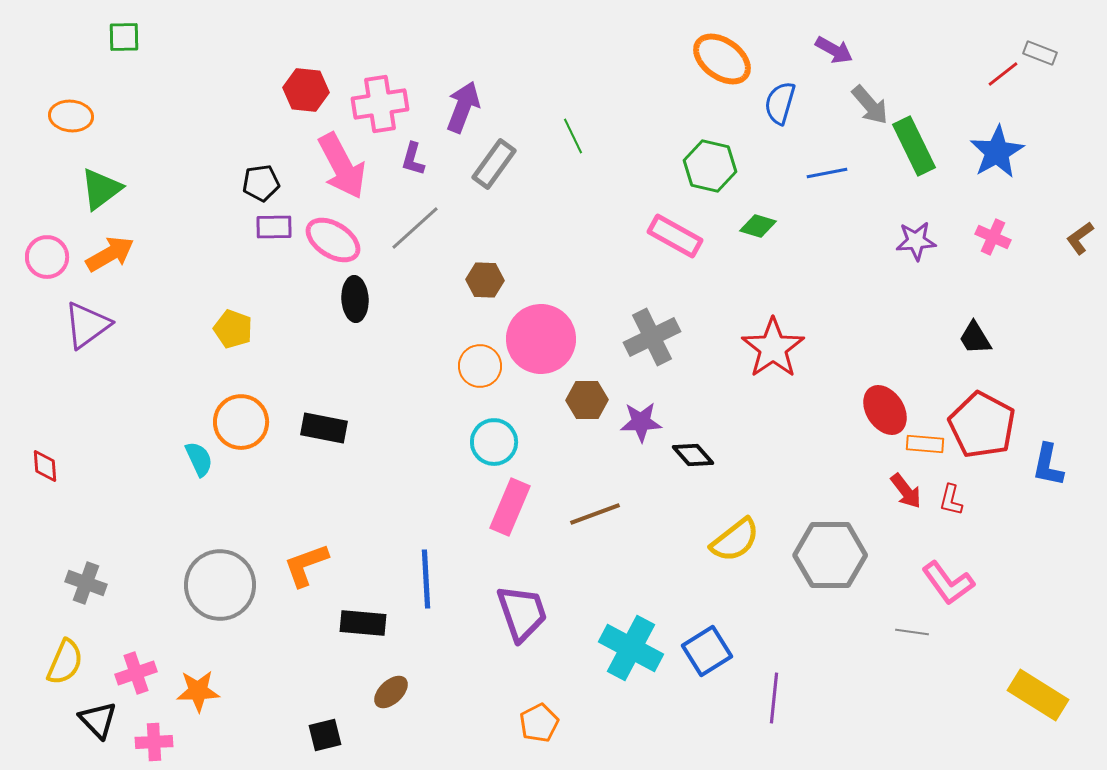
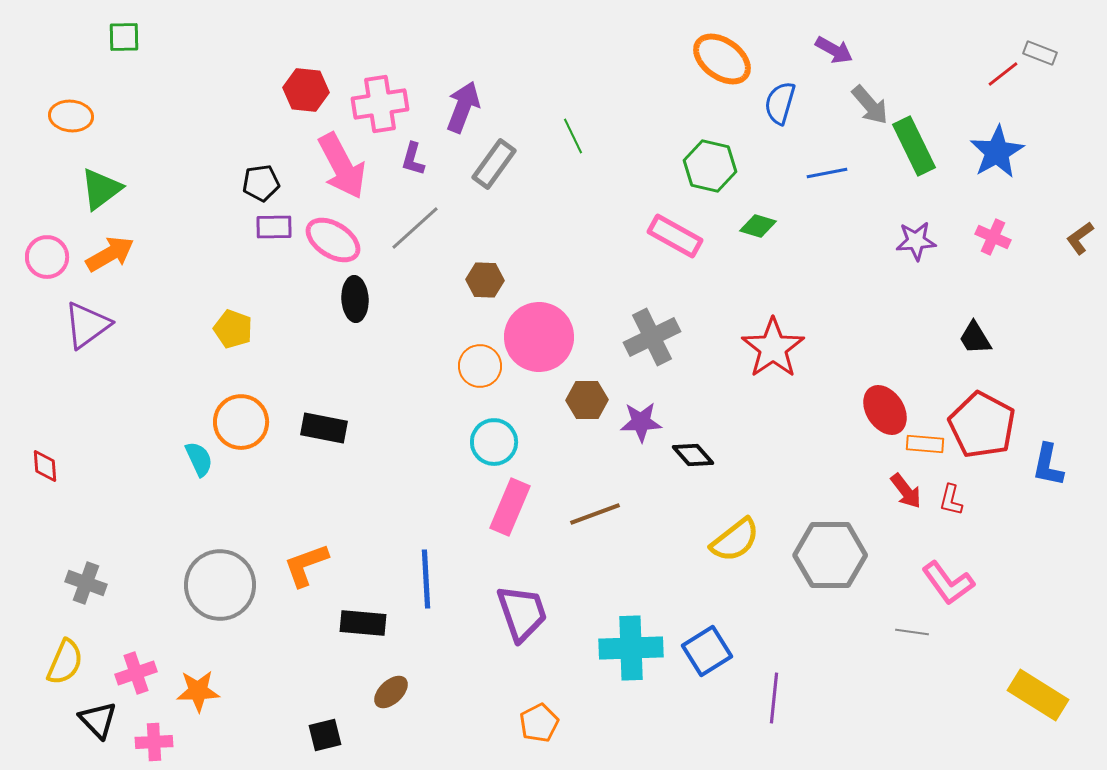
pink circle at (541, 339): moved 2 px left, 2 px up
cyan cross at (631, 648): rotated 30 degrees counterclockwise
